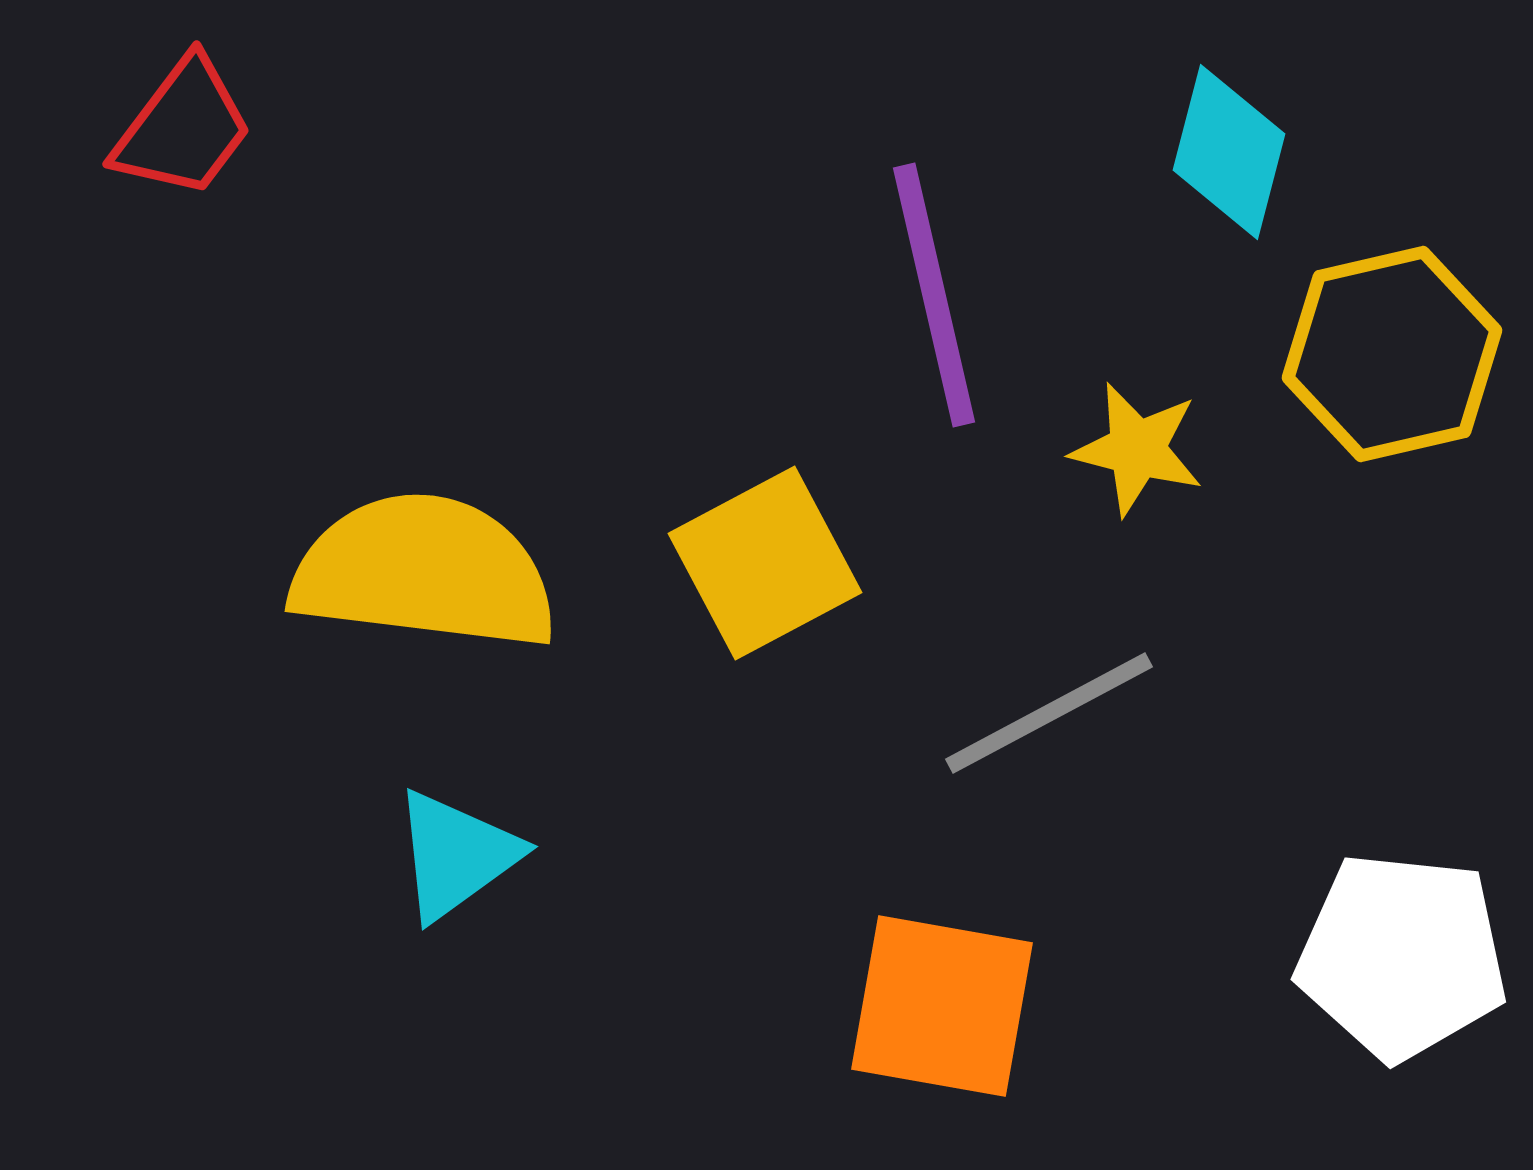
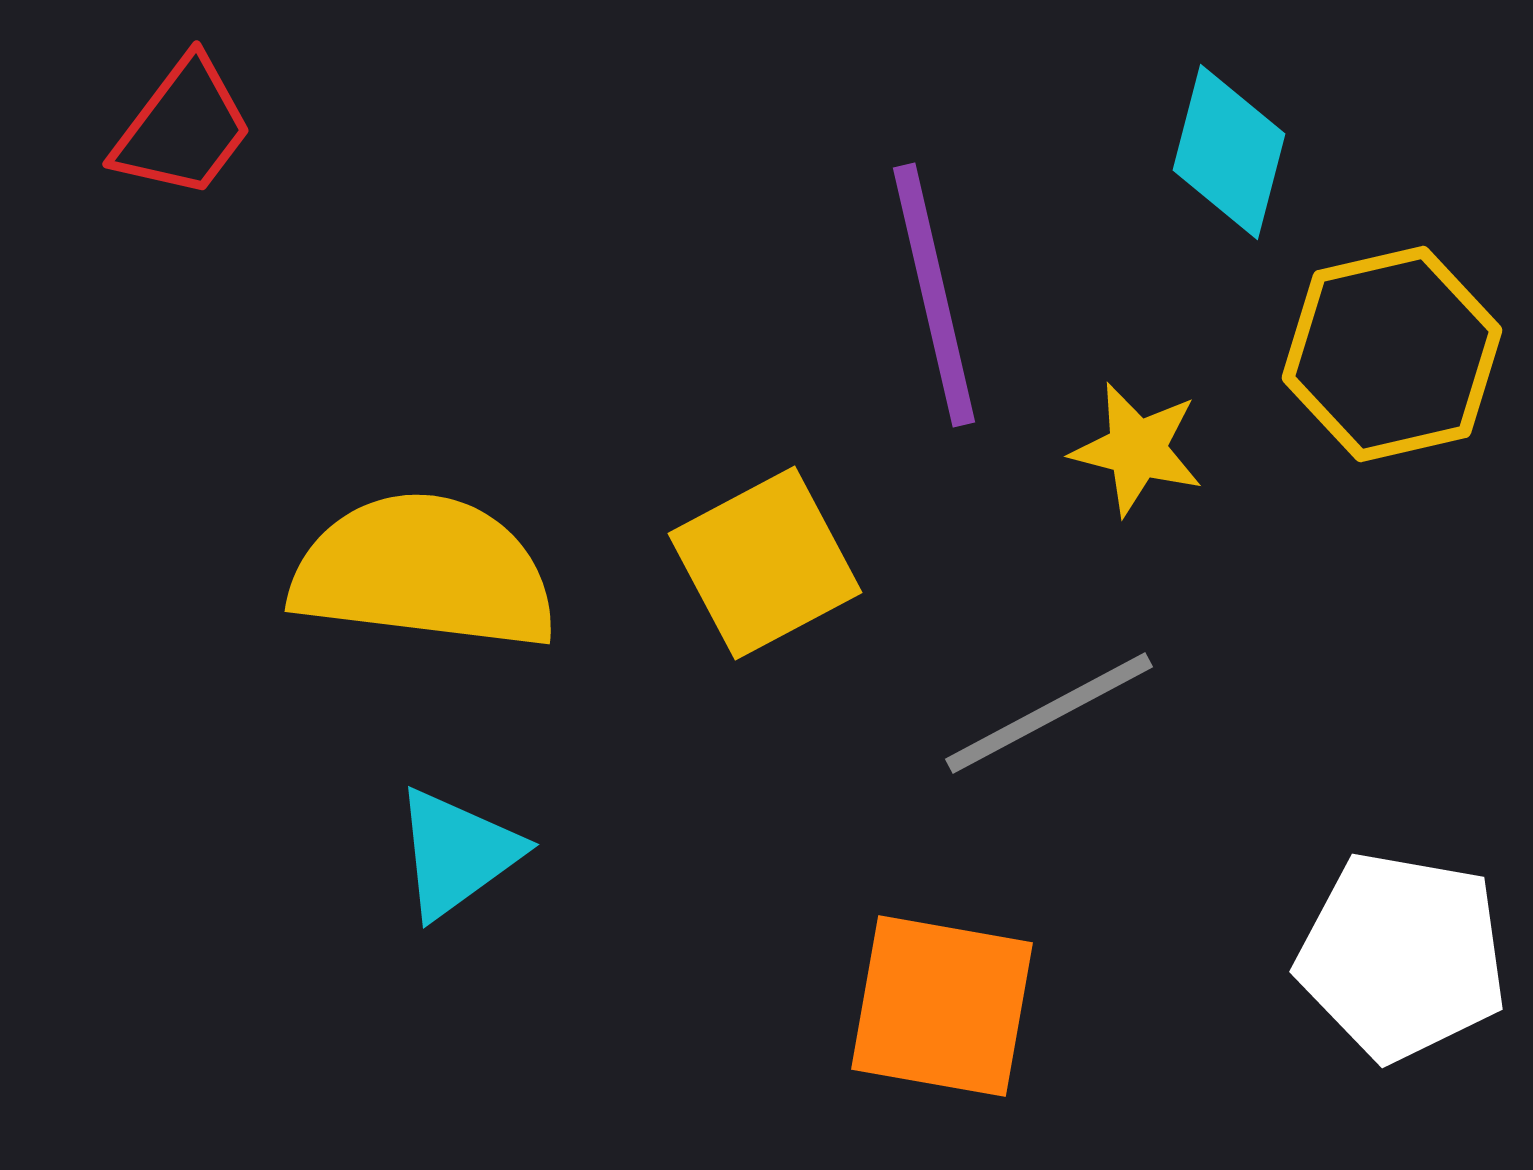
cyan triangle: moved 1 px right, 2 px up
white pentagon: rotated 4 degrees clockwise
